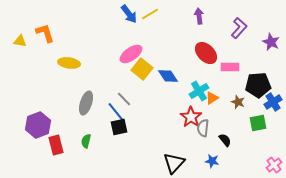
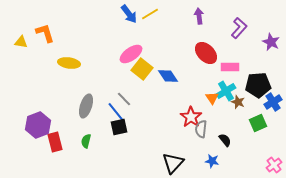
yellow triangle: moved 1 px right, 1 px down
cyan cross: moved 27 px right
orange triangle: rotated 32 degrees counterclockwise
gray ellipse: moved 3 px down
green square: rotated 12 degrees counterclockwise
gray semicircle: moved 2 px left, 1 px down
red rectangle: moved 1 px left, 3 px up
black triangle: moved 1 px left
